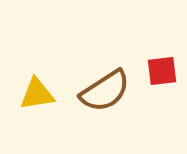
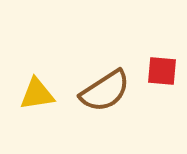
red square: rotated 12 degrees clockwise
